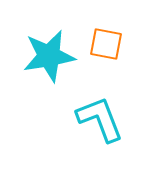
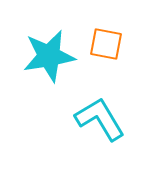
cyan L-shape: rotated 10 degrees counterclockwise
